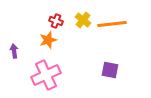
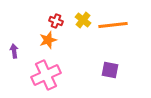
orange line: moved 1 px right, 1 px down
